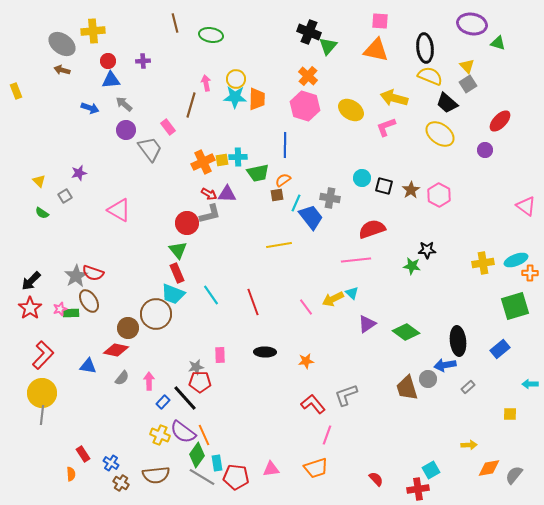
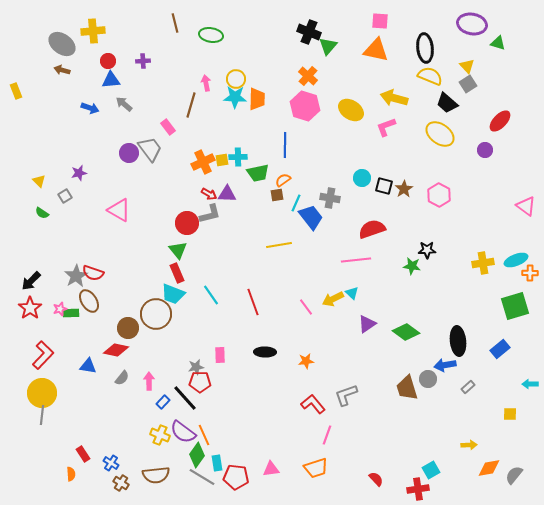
purple circle at (126, 130): moved 3 px right, 23 px down
brown star at (411, 190): moved 7 px left, 1 px up
